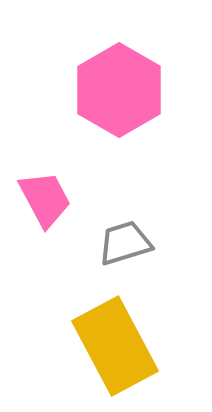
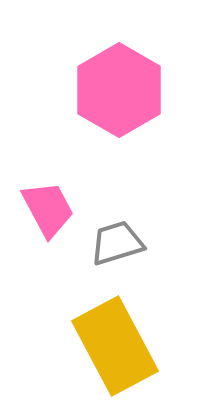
pink trapezoid: moved 3 px right, 10 px down
gray trapezoid: moved 8 px left
